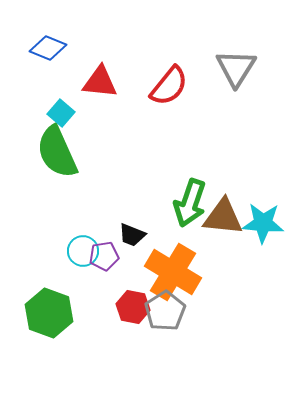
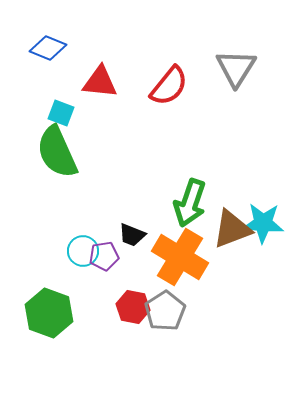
cyan square: rotated 20 degrees counterclockwise
brown triangle: moved 9 px right, 12 px down; rotated 27 degrees counterclockwise
orange cross: moved 7 px right, 15 px up
